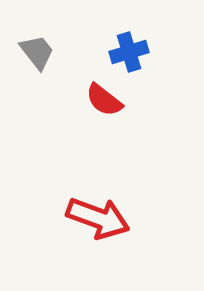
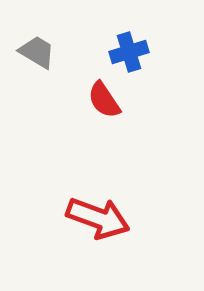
gray trapezoid: rotated 21 degrees counterclockwise
red semicircle: rotated 18 degrees clockwise
